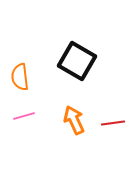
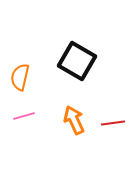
orange semicircle: rotated 20 degrees clockwise
